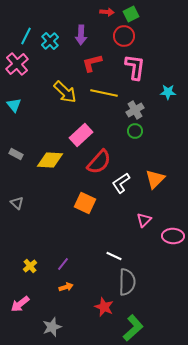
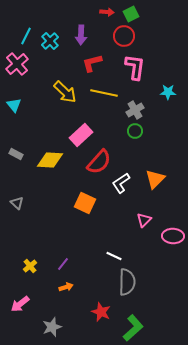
red star: moved 3 px left, 5 px down
